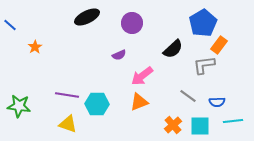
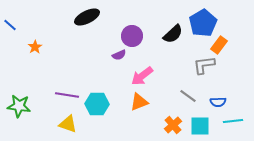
purple circle: moved 13 px down
black semicircle: moved 15 px up
blue semicircle: moved 1 px right
